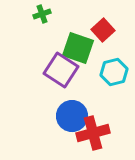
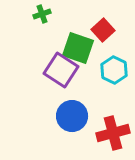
cyan hexagon: moved 2 px up; rotated 20 degrees counterclockwise
red cross: moved 20 px right
